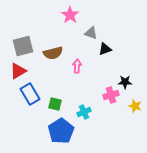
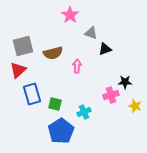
red triangle: moved 1 px up; rotated 12 degrees counterclockwise
blue rectangle: moved 2 px right; rotated 15 degrees clockwise
